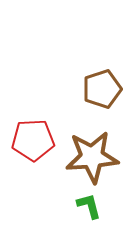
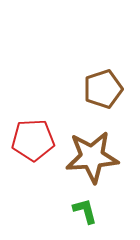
brown pentagon: moved 1 px right
green L-shape: moved 4 px left, 5 px down
